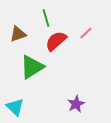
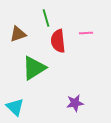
pink line: rotated 40 degrees clockwise
red semicircle: moved 2 px right; rotated 55 degrees counterclockwise
green triangle: moved 2 px right, 1 px down
purple star: moved 1 px left, 1 px up; rotated 18 degrees clockwise
